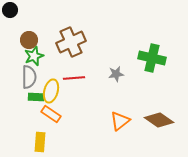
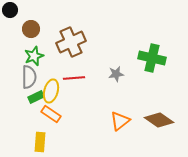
brown circle: moved 2 px right, 11 px up
green rectangle: rotated 28 degrees counterclockwise
